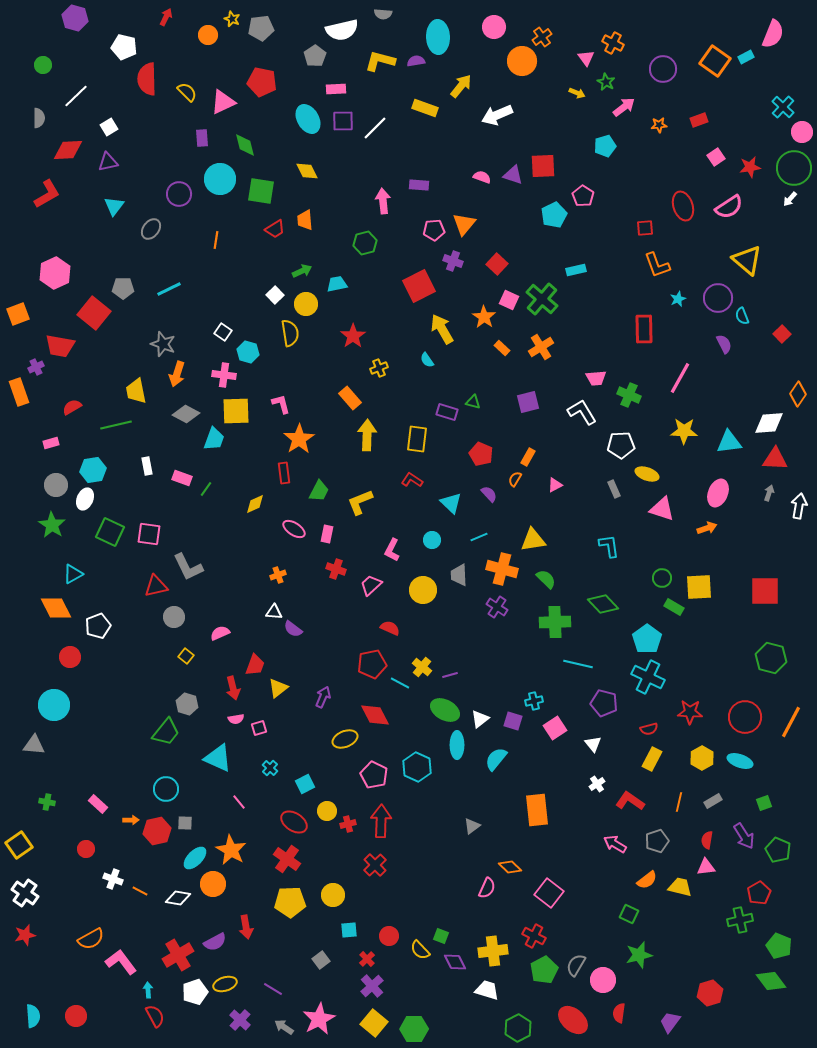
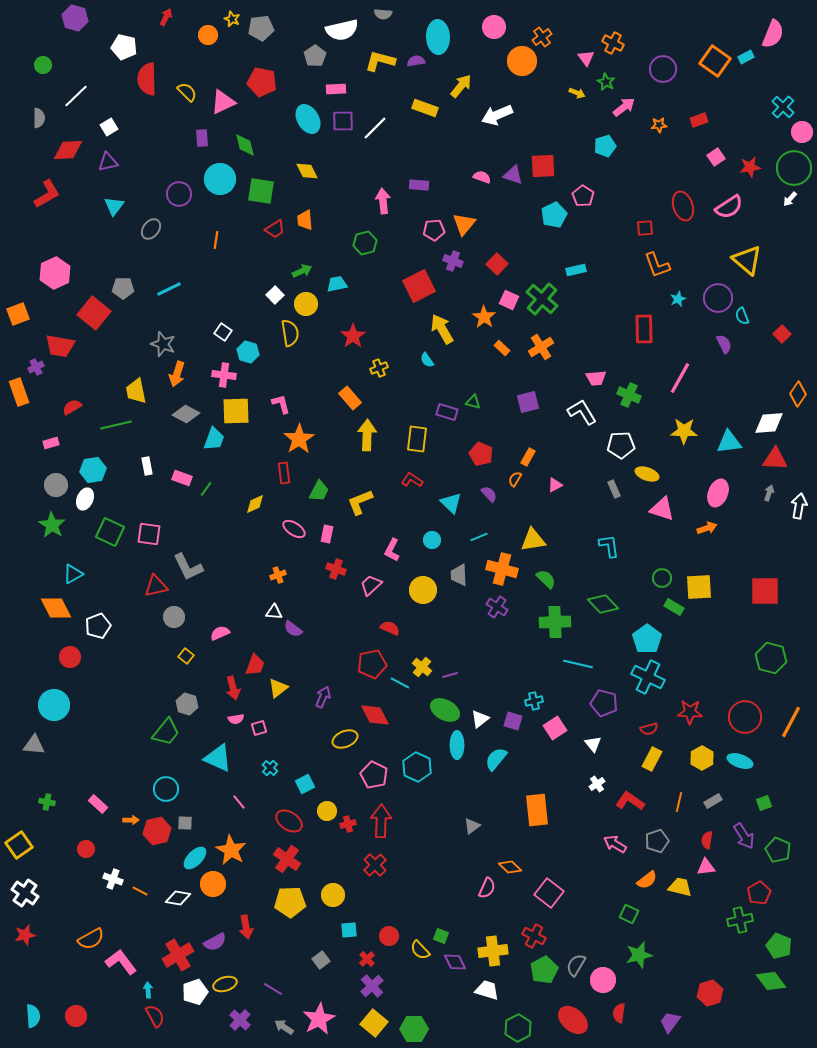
red ellipse at (294, 822): moved 5 px left, 1 px up
